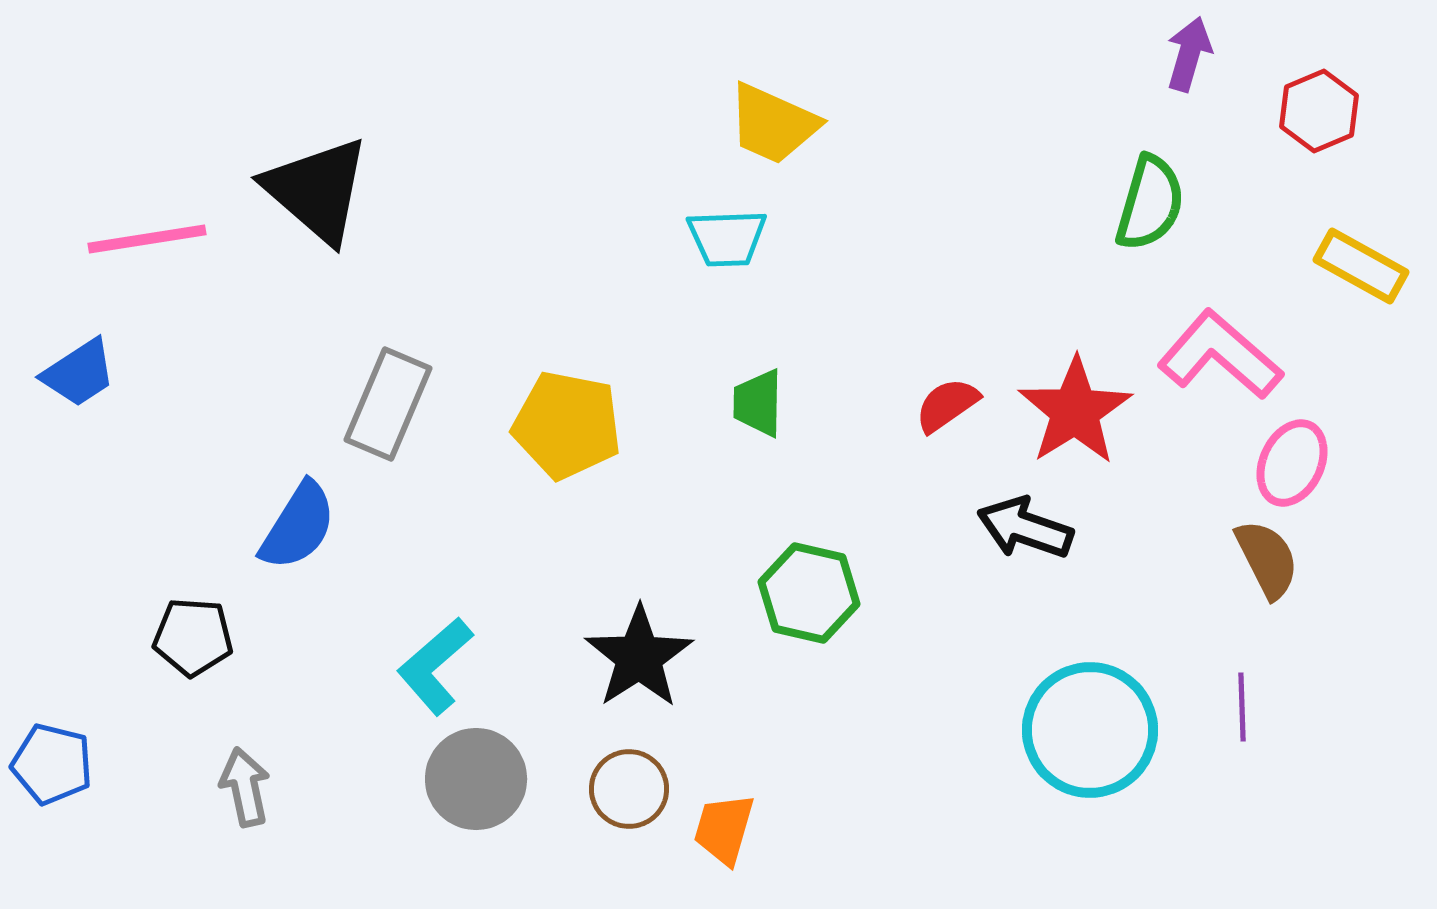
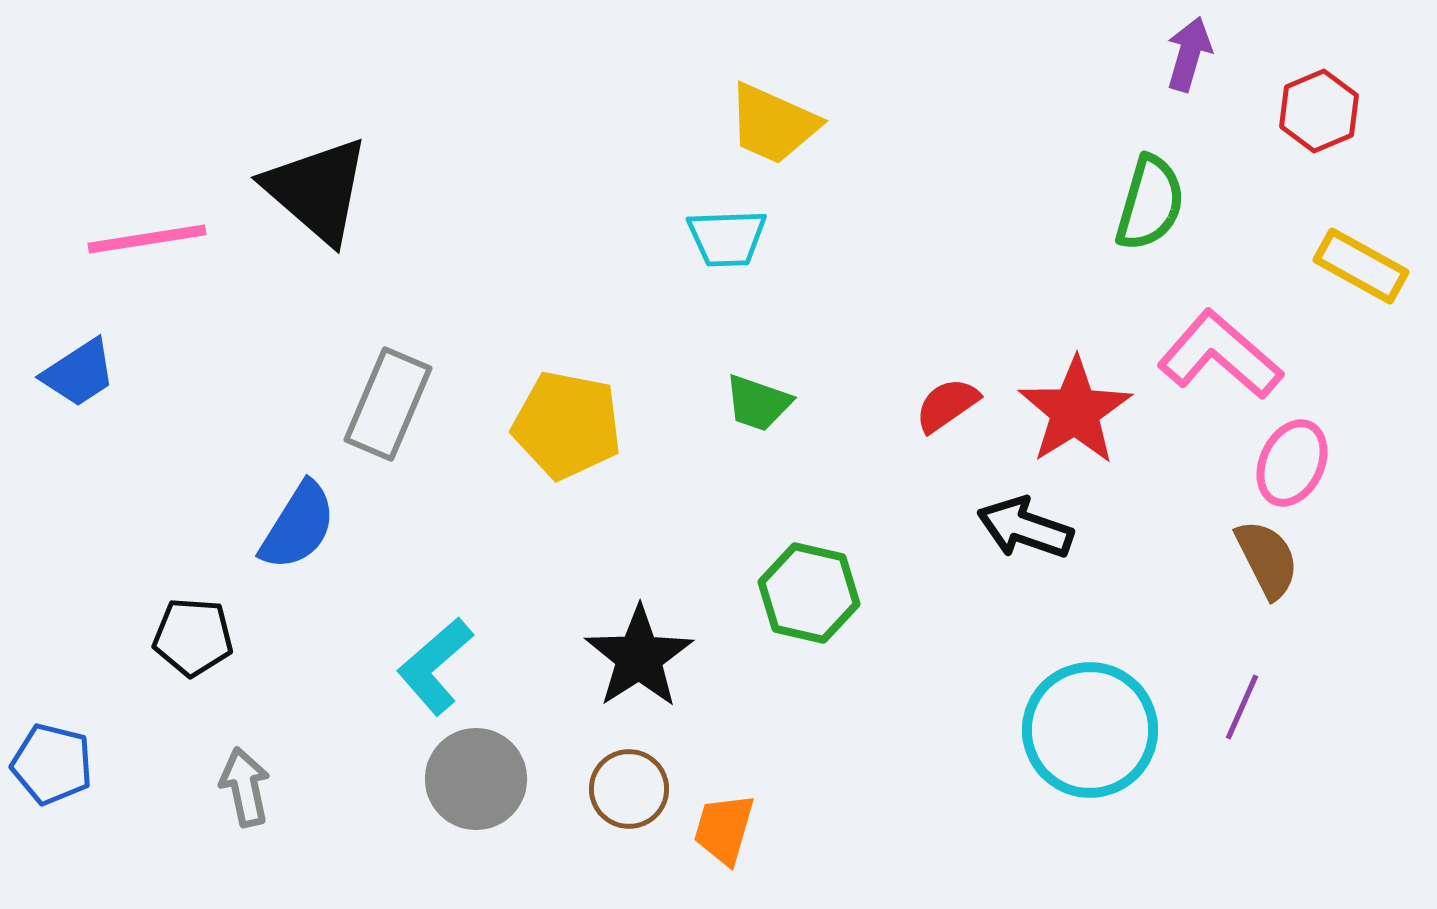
green trapezoid: rotated 72 degrees counterclockwise
purple line: rotated 26 degrees clockwise
